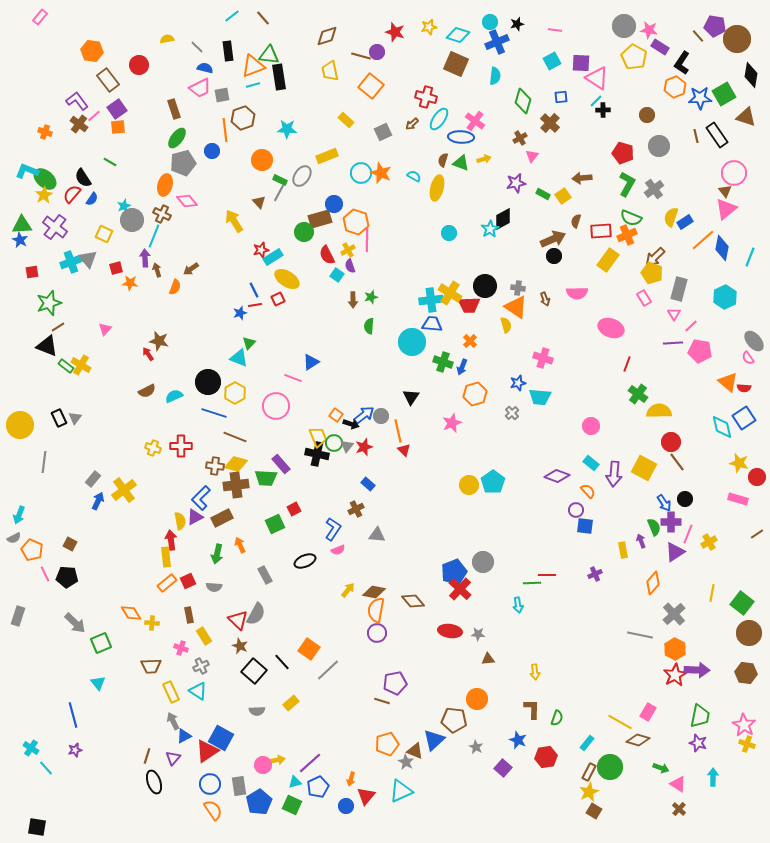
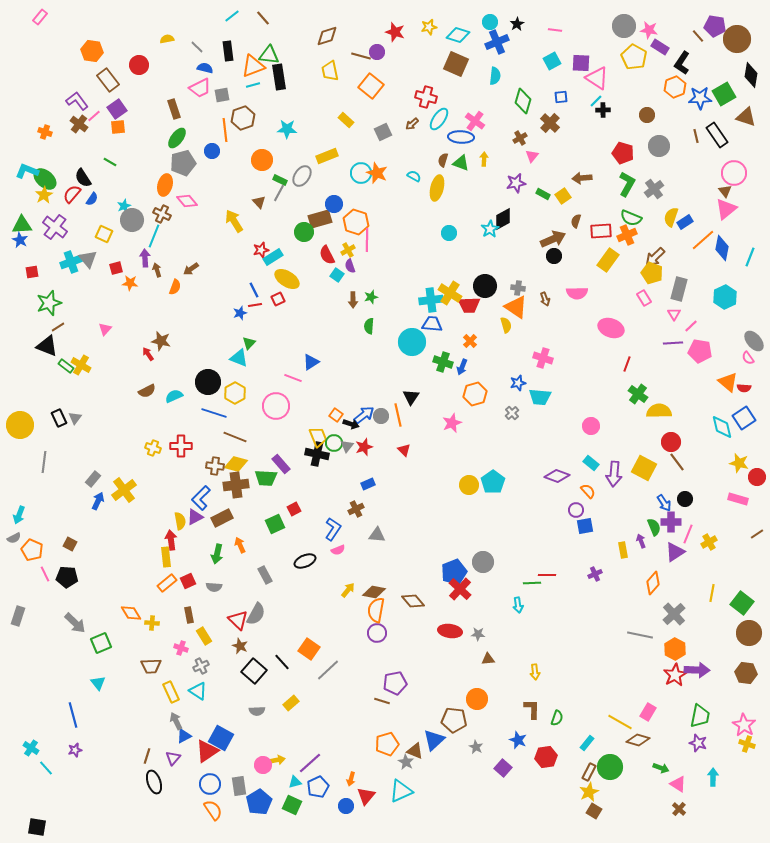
black star at (517, 24): rotated 16 degrees counterclockwise
yellow arrow at (484, 159): rotated 72 degrees counterclockwise
orange star at (381, 173): moved 4 px left
brown star at (159, 341): moved 2 px right
orange line at (398, 431): moved 16 px up
blue rectangle at (368, 484): rotated 64 degrees counterclockwise
blue square at (585, 526): rotated 18 degrees counterclockwise
gray arrow at (173, 721): moved 3 px right
